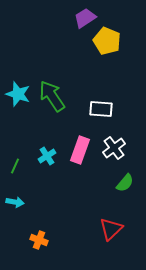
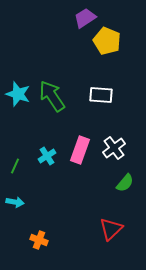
white rectangle: moved 14 px up
